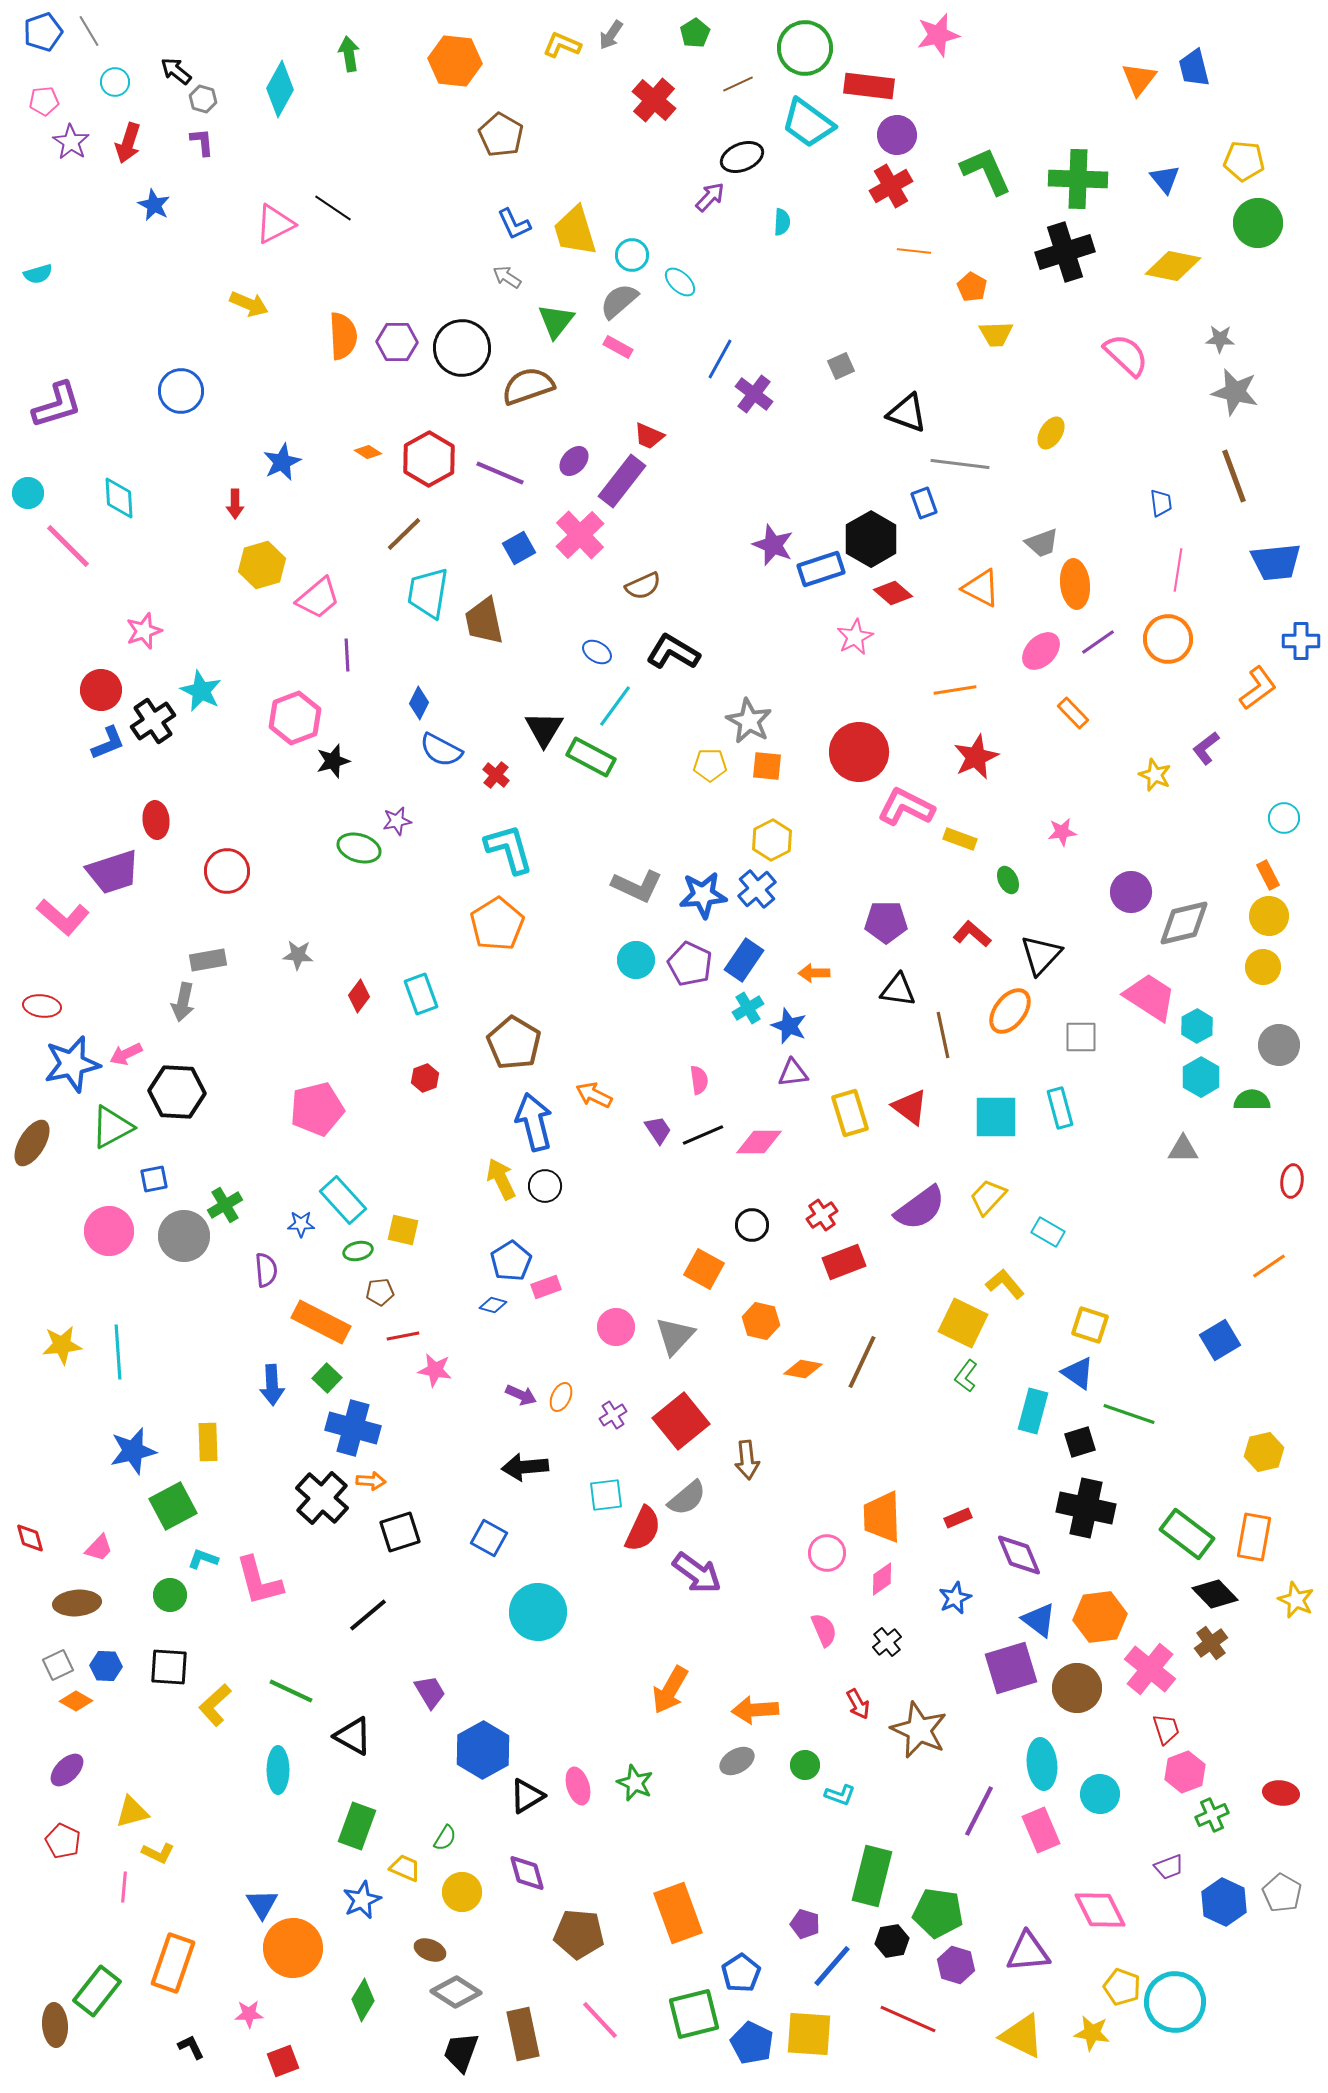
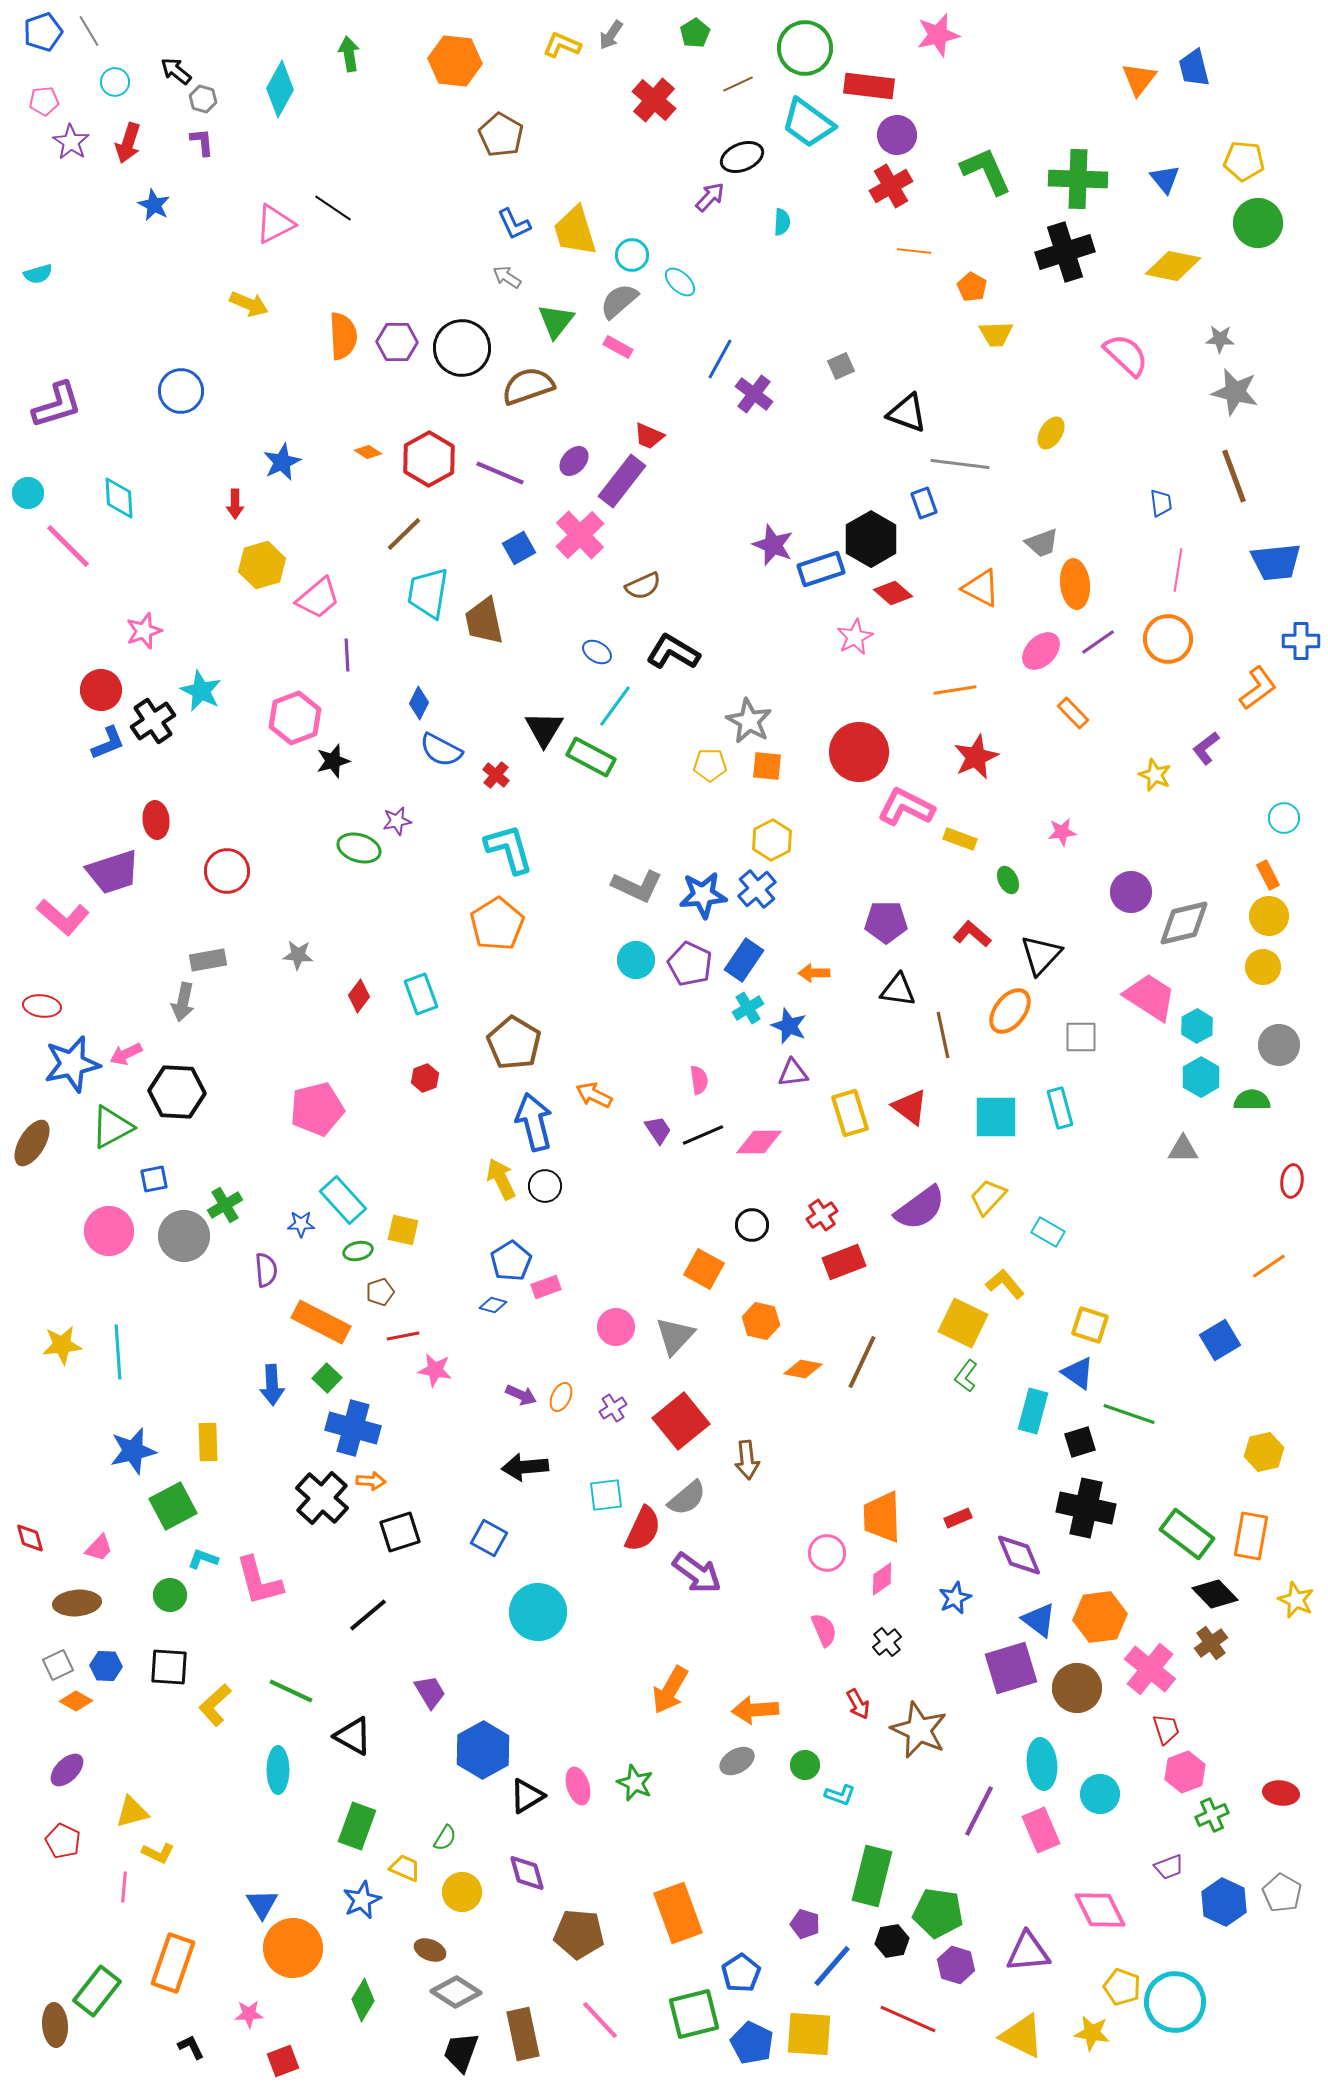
brown pentagon at (380, 1292): rotated 12 degrees counterclockwise
purple cross at (613, 1415): moved 7 px up
orange rectangle at (1254, 1537): moved 3 px left, 1 px up
